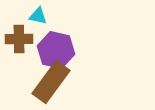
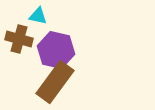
brown cross: rotated 16 degrees clockwise
brown rectangle: moved 4 px right
